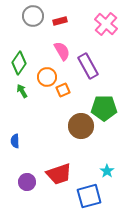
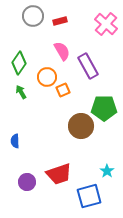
green arrow: moved 1 px left, 1 px down
